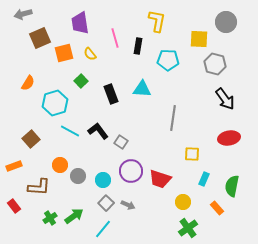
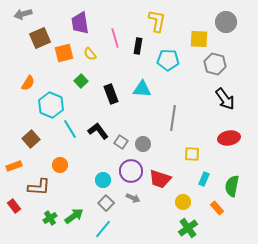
cyan hexagon at (55, 103): moved 4 px left, 2 px down; rotated 20 degrees counterclockwise
cyan line at (70, 131): moved 2 px up; rotated 30 degrees clockwise
gray circle at (78, 176): moved 65 px right, 32 px up
gray arrow at (128, 205): moved 5 px right, 7 px up
